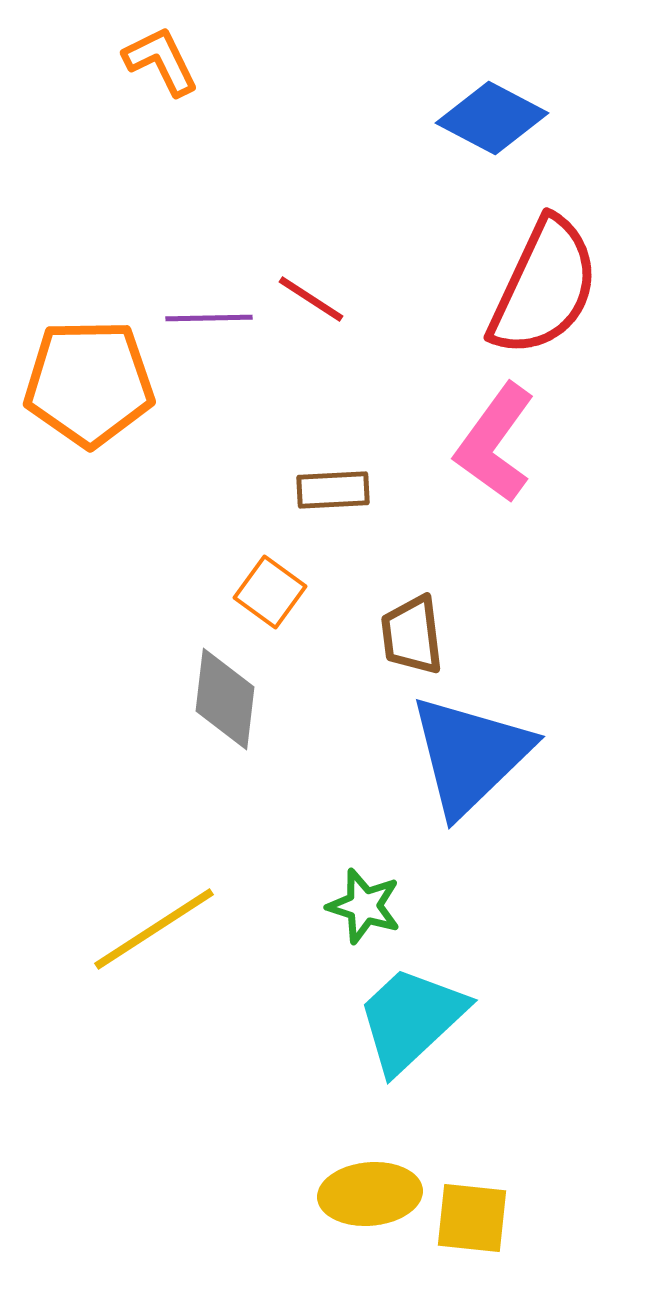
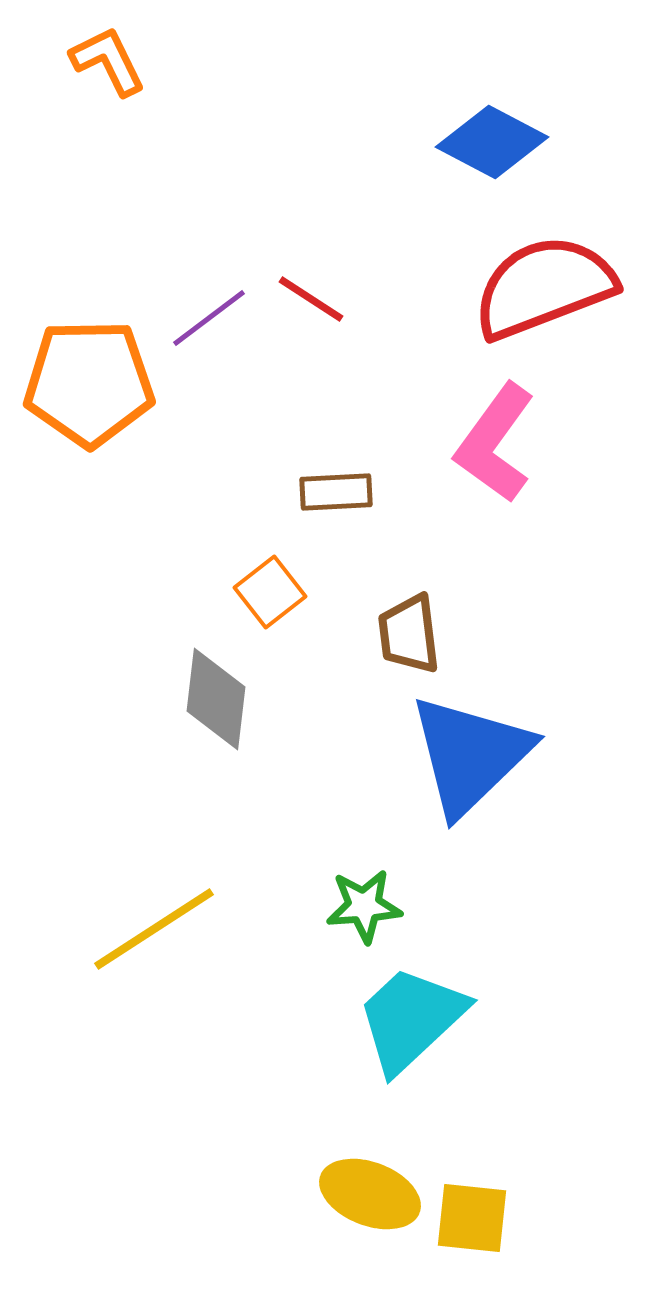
orange L-shape: moved 53 px left
blue diamond: moved 24 px down
red semicircle: rotated 136 degrees counterclockwise
purple line: rotated 36 degrees counterclockwise
brown rectangle: moved 3 px right, 2 px down
orange square: rotated 16 degrees clockwise
brown trapezoid: moved 3 px left, 1 px up
gray diamond: moved 9 px left
green star: rotated 22 degrees counterclockwise
yellow ellipse: rotated 26 degrees clockwise
